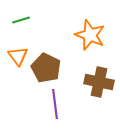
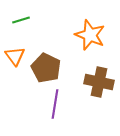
orange triangle: moved 3 px left
purple line: rotated 16 degrees clockwise
